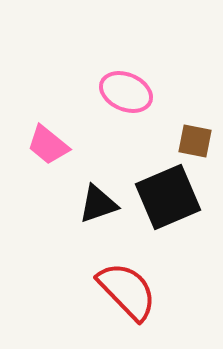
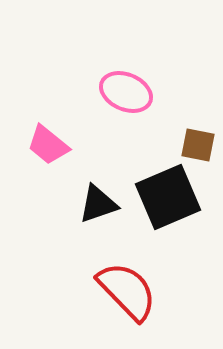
brown square: moved 3 px right, 4 px down
